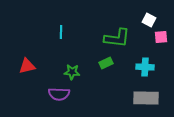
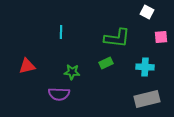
white square: moved 2 px left, 8 px up
gray rectangle: moved 1 px right, 1 px down; rotated 15 degrees counterclockwise
